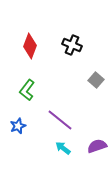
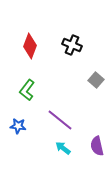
blue star: rotated 28 degrees clockwise
purple semicircle: rotated 84 degrees counterclockwise
